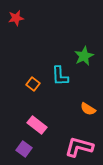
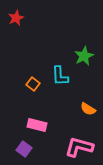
red star: rotated 14 degrees counterclockwise
pink rectangle: rotated 24 degrees counterclockwise
